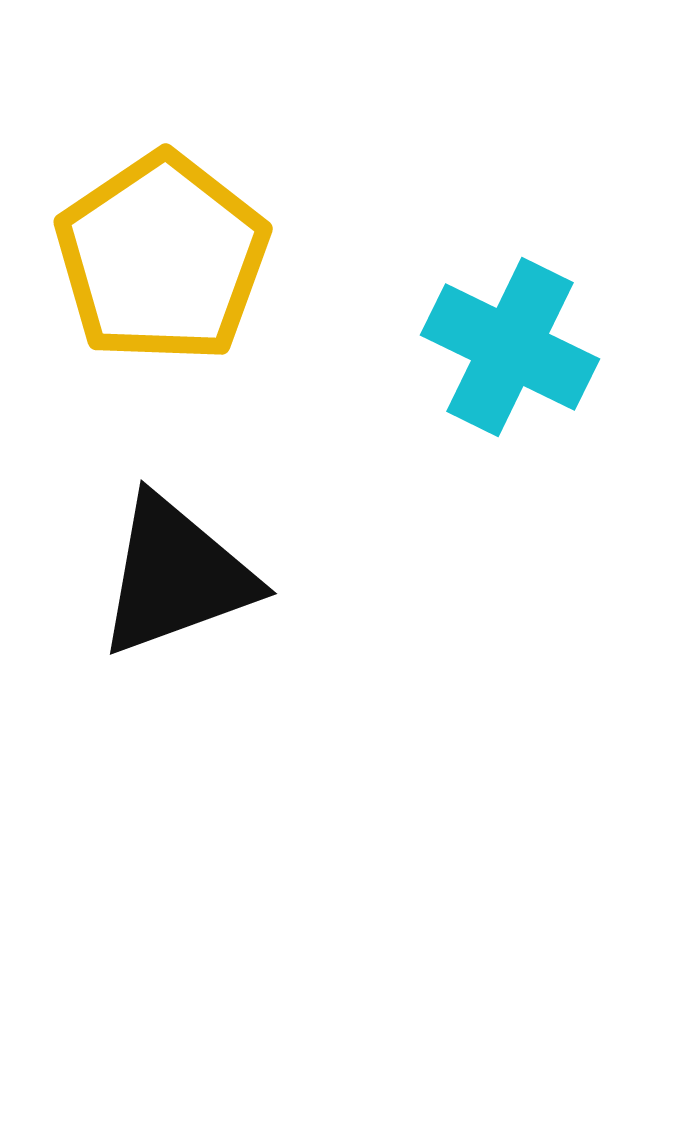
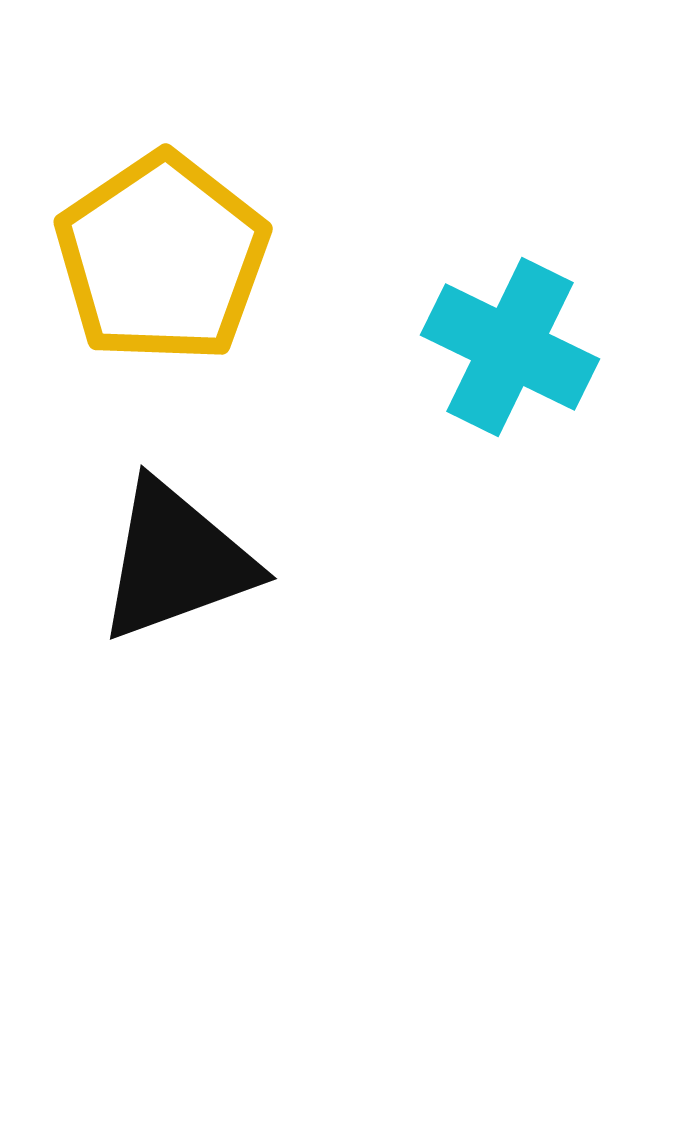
black triangle: moved 15 px up
